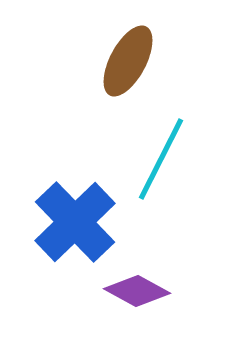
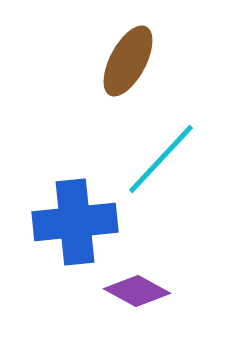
cyan line: rotated 16 degrees clockwise
blue cross: rotated 38 degrees clockwise
